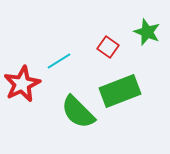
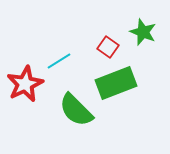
green star: moved 4 px left
red star: moved 3 px right
green rectangle: moved 4 px left, 8 px up
green semicircle: moved 2 px left, 2 px up
